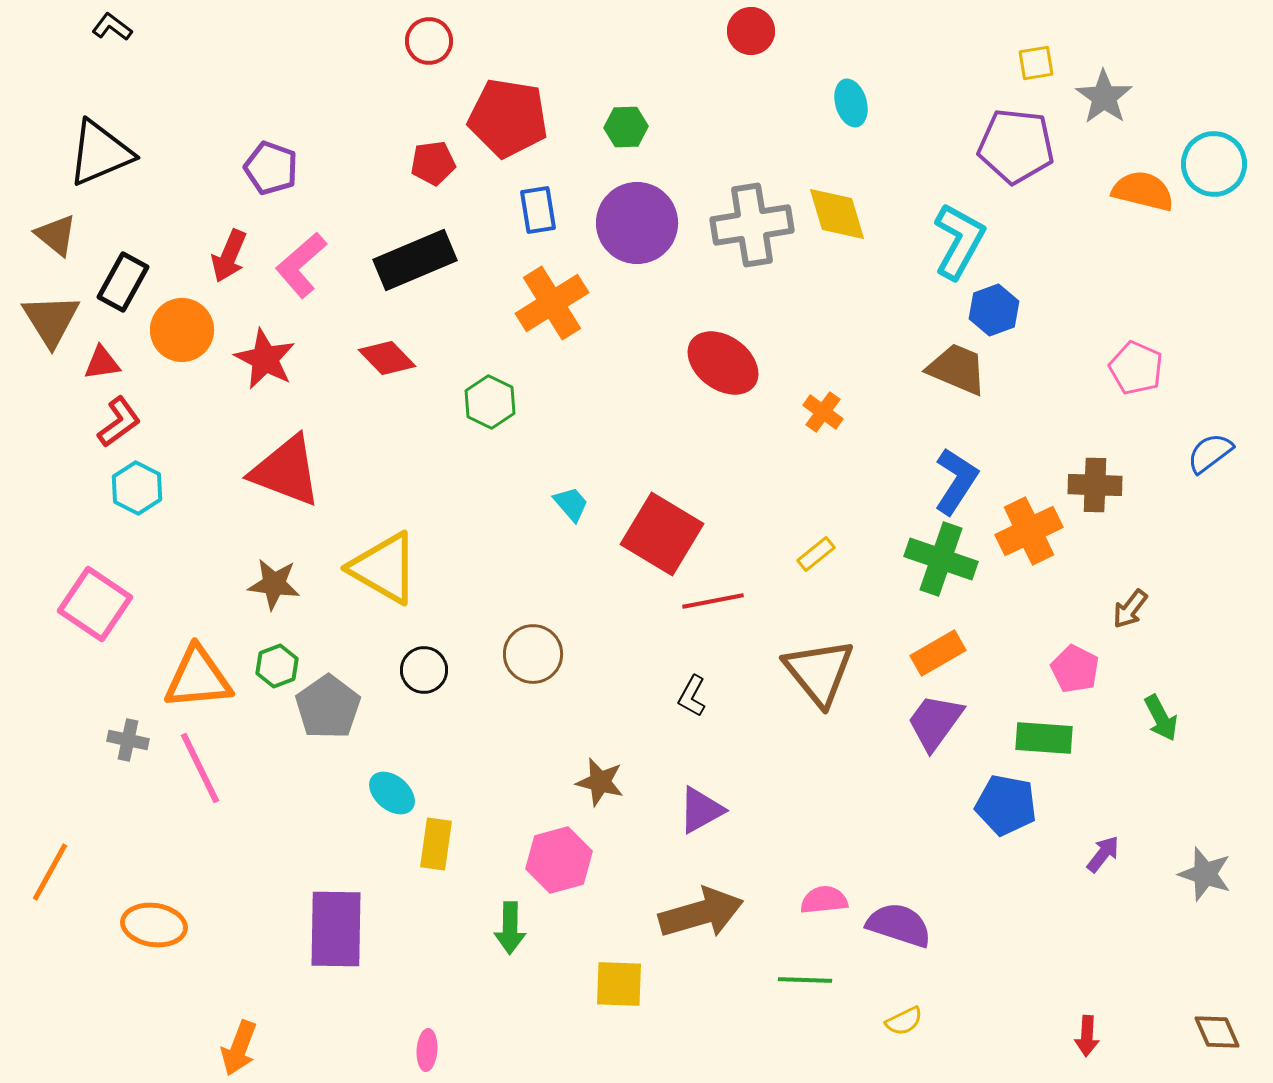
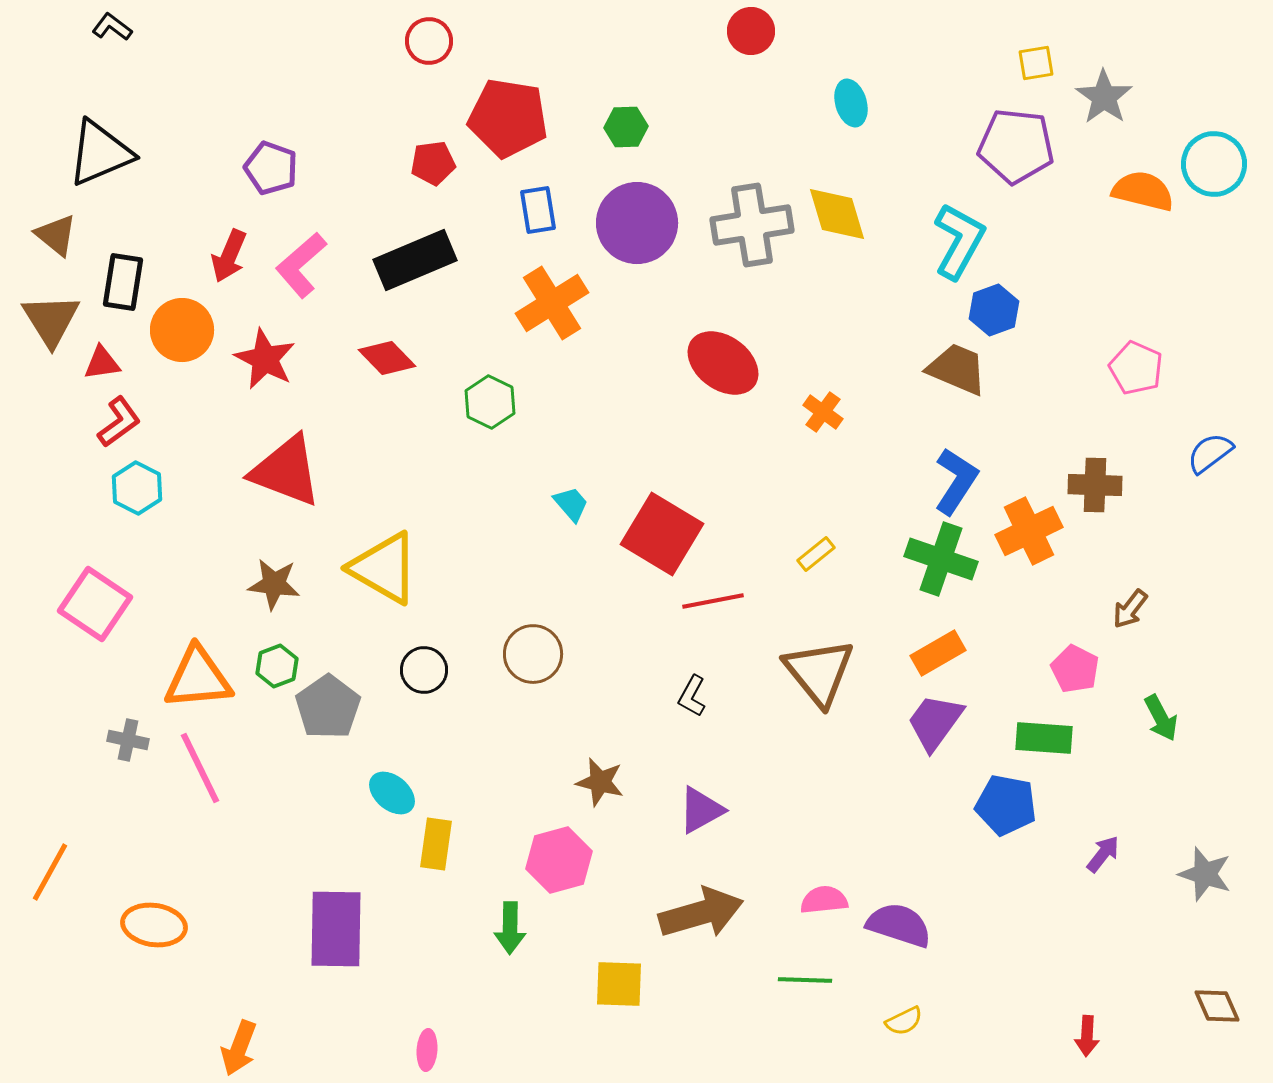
black rectangle at (123, 282): rotated 20 degrees counterclockwise
brown diamond at (1217, 1032): moved 26 px up
